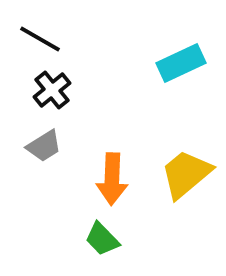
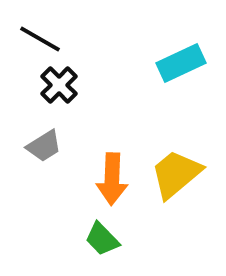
black cross: moved 7 px right, 5 px up; rotated 6 degrees counterclockwise
yellow trapezoid: moved 10 px left
